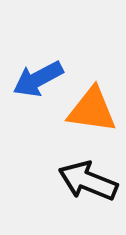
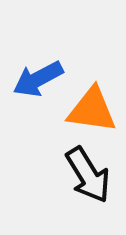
black arrow: moved 6 px up; rotated 144 degrees counterclockwise
